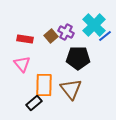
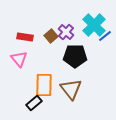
purple cross: rotated 14 degrees clockwise
red rectangle: moved 2 px up
black pentagon: moved 3 px left, 2 px up
pink triangle: moved 3 px left, 5 px up
